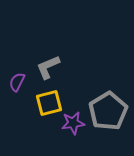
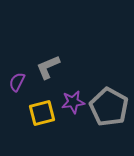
yellow square: moved 7 px left, 10 px down
gray pentagon: moved 1 px right, 4 px up; rotated 12 degrees counterclockwise
purple star: moved 21 px up
